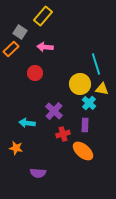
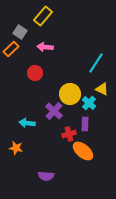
cyan line: moved 1 px up; rotated 50 degrees clockwise
yellow circle: moved 10 px left, 10 px down
yellow triangle: rotated 16 degrees clockwise
purple rectangle: moved 1 px up
red cross: moved 6 px right
purple semicircle: moved 8 px right, 3 px down
